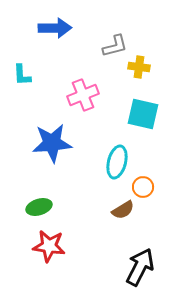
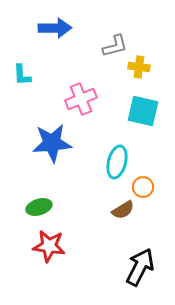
pink cross: moved 2 px left, 4 px down
cyan square: moved 3 px up
